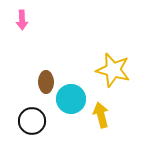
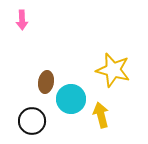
brown ellipse: rotated 10 degrees clockwise
